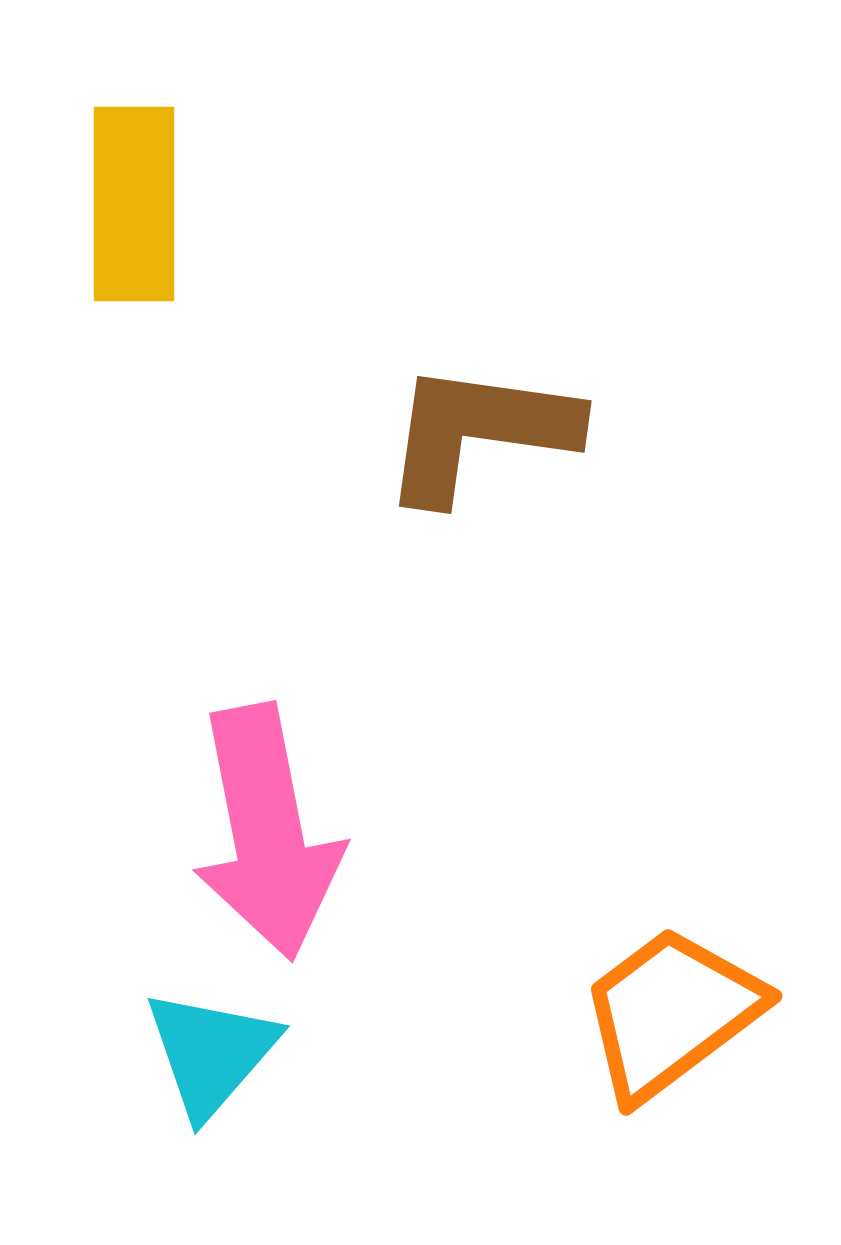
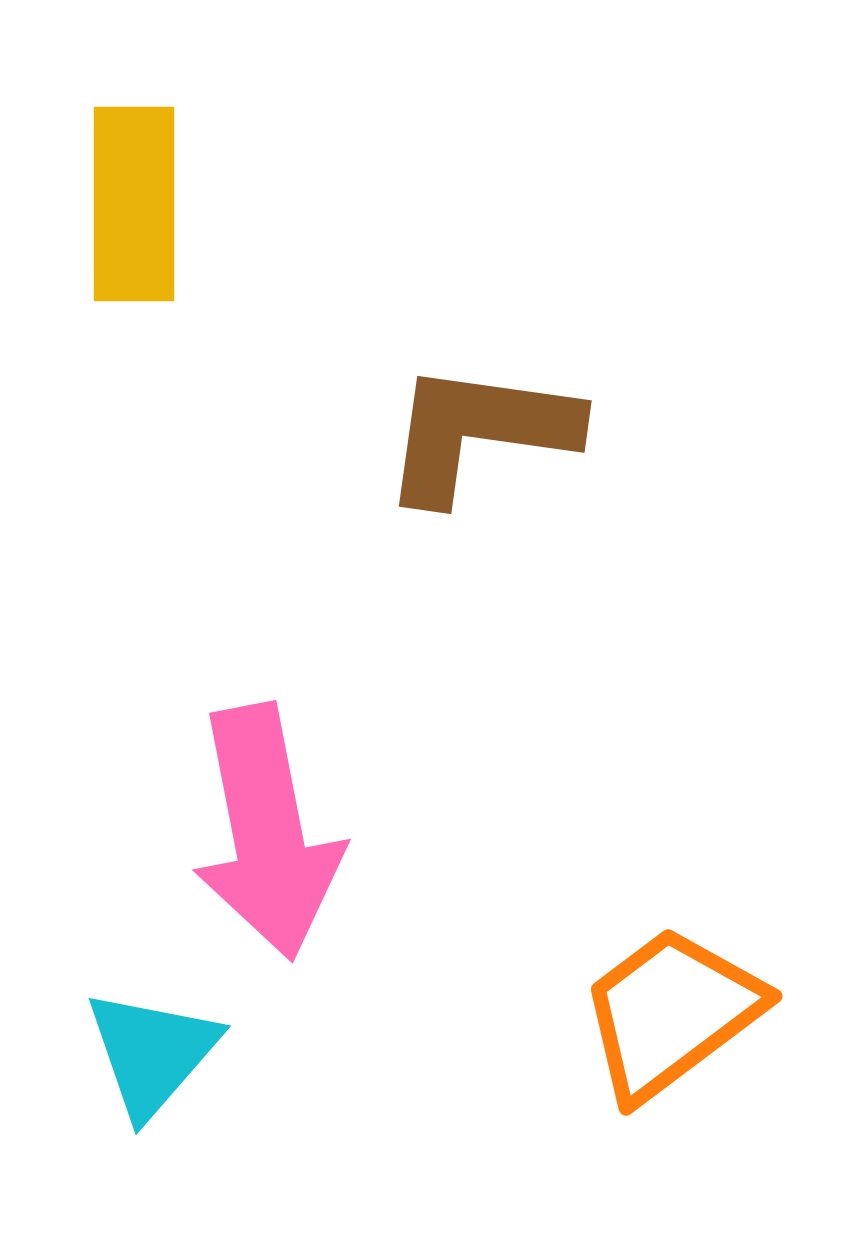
cyan triangle: moved 59 px left
